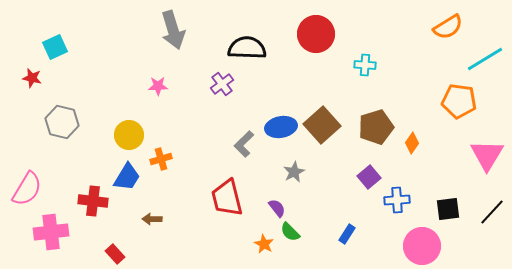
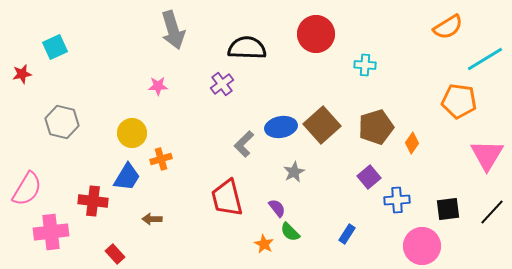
red star: moved 10 px left, 4 px up; rotated 24 degrees counterclockwise
yellow circle: moved 3 px right, 2 px up
